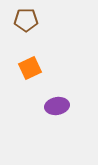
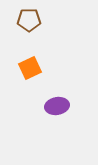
brown pentagon: moved 3 px right
